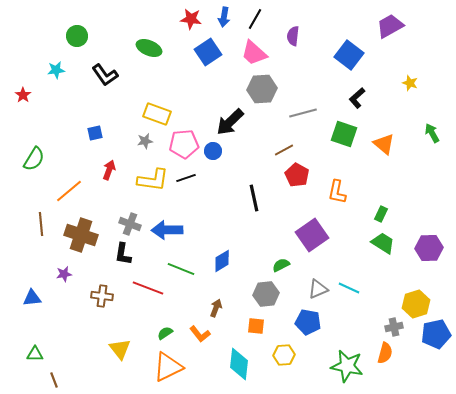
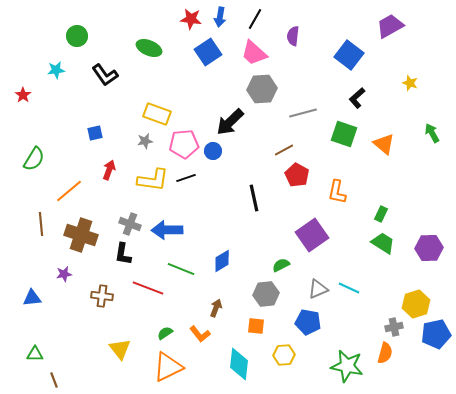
blue arrow at (224, 17): moved 4 px left
